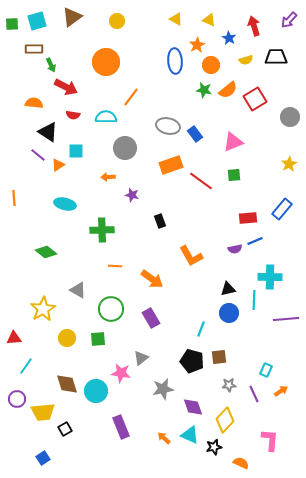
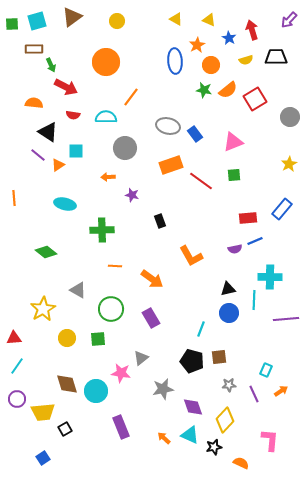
red arrow at (254, 26): moved 2 px left, 4 px down
cyan line at (26, 366): moved 9 px left
